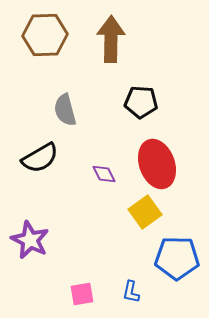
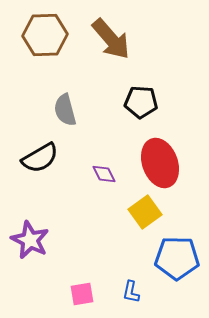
brown arrow: rotated 138 degrees clockwise
red ellipse: moved 3 px right, 1 px up
